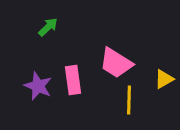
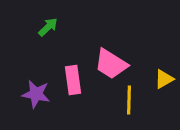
pink trapezoid: moved 5 px left, 1 px down
purple star: moved 2 px left, 8 px down; rotated 12 degrees counterclockwise
